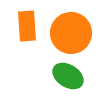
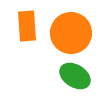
green ellipse: moved 7 px right
